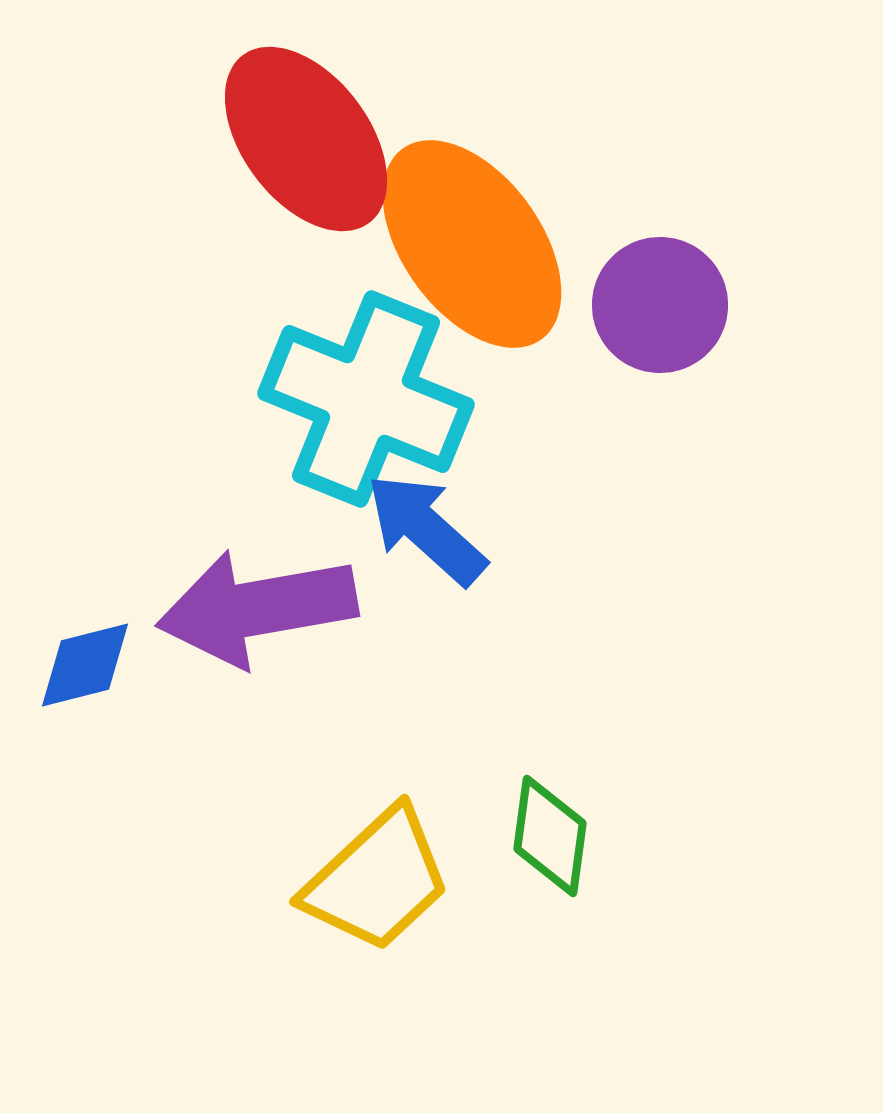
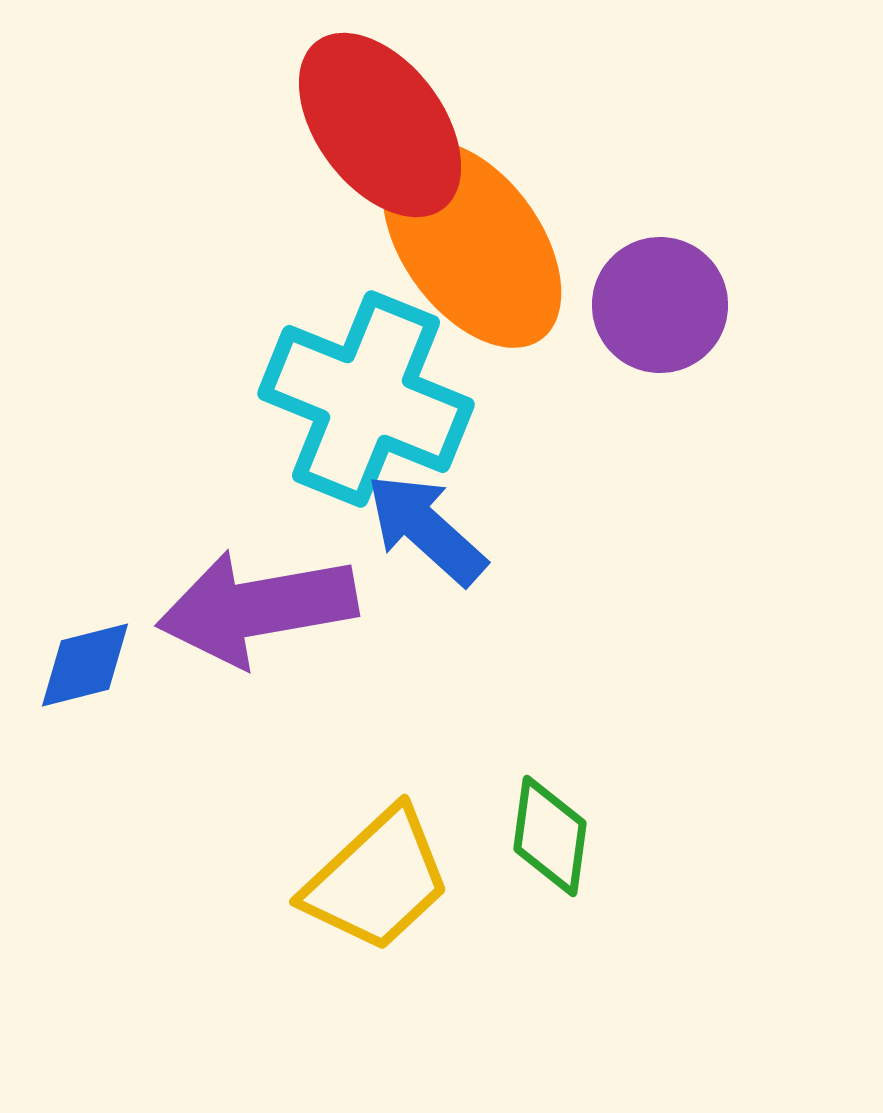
red ellipse: moved 74 px right, 14 px up
